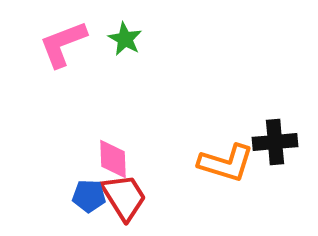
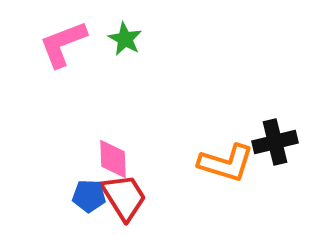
black cross: rotated 9 degrees counterclockwise
